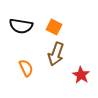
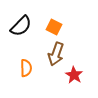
black semicircle: rotated 55 degrees counterclockwise
orange semicircle: rotated 24 degrees clockwise
red star: moved 7 px left
